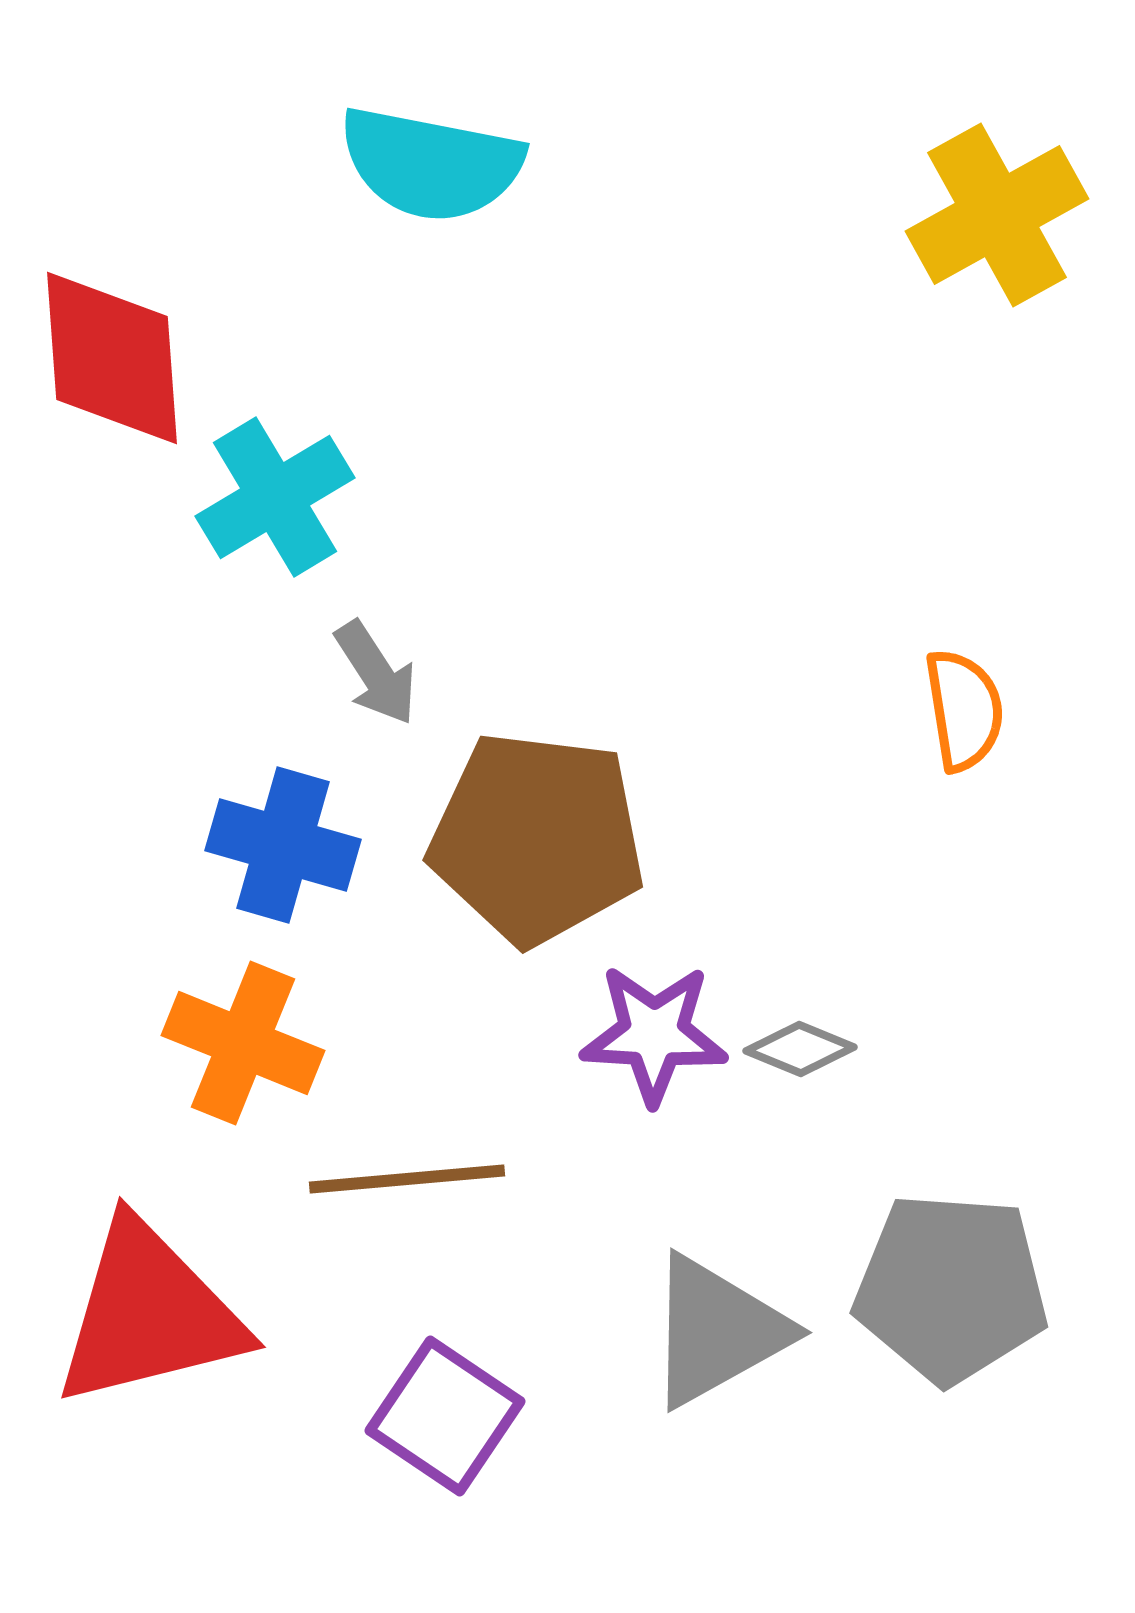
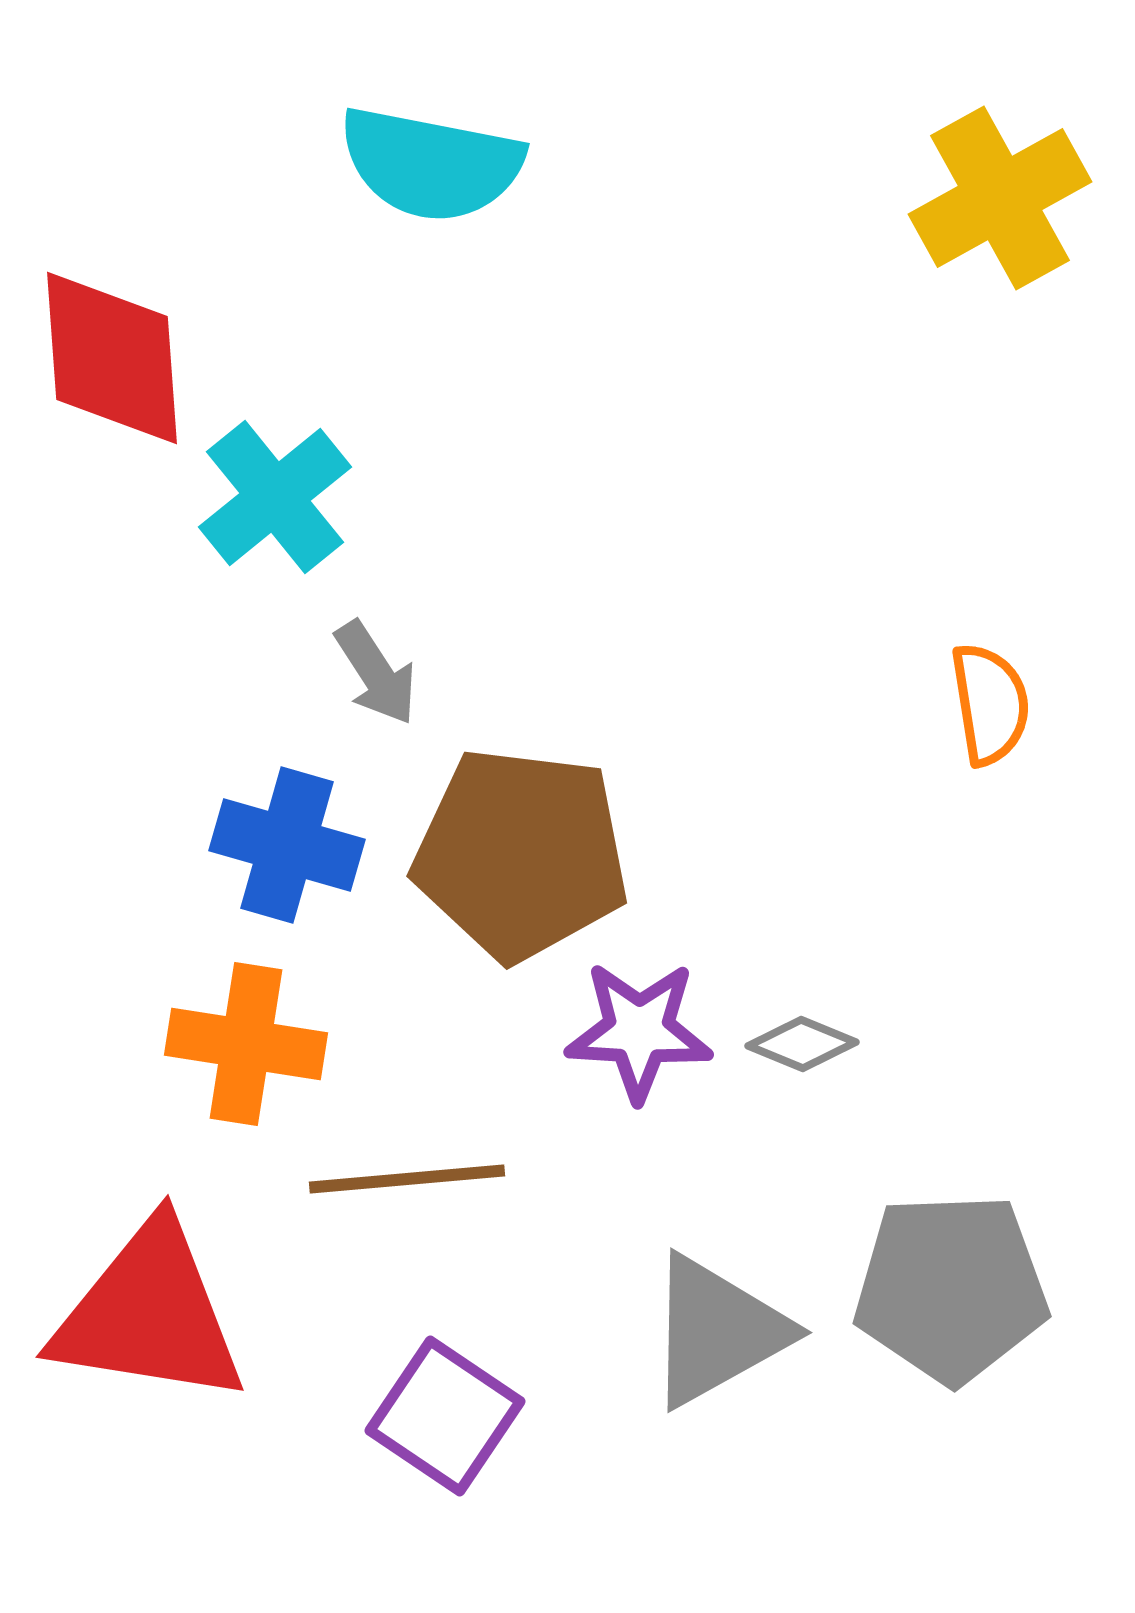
yellow cross: moved 3 px right, 17 px up
cyan cross: rotated 8 degrees counterclockwise
orange semicircle: moved 26 px right, 6 px up
brown pentagon: moved 16 px left, 16 px down
blue cross: moved 4 px right
purple star: moved 15 px left, 3 px up
orange cross: moved 3 px right, 1 px down; rotated 13 degrees counterclockwise
gray diamond: moved 2 px right, 5 px up
gray pentagon: rotated 6 degrees counterclockwise
red triangle: rotated 23 degrees clockwise
